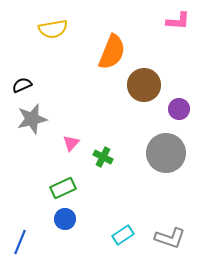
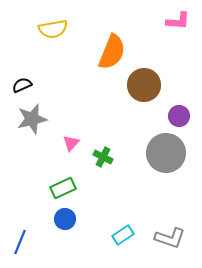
purple circle: moved 7 px down
